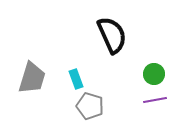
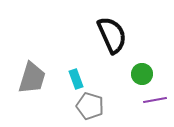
green circle: moved 12 px left
